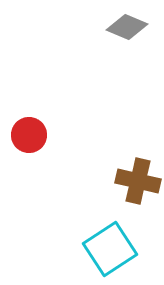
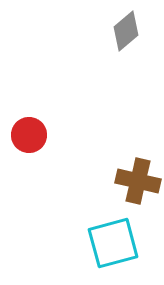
gray diamond: moved 1 px left, 4 px down; rotated 63 degrees counterclockwise
cyan square: moved 3 px right, 6 px up; rotated 18 degrees clockwise
